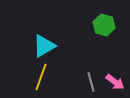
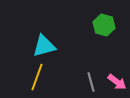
cyan triangle: rotated 15 degrees clockwise
yellow line: moved 4 px left
pink arrow: moved 2 px right
